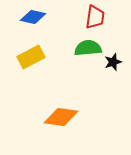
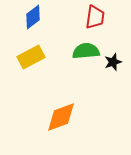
blue diamond: rotated 50 degrees counterclockwise
green semicircle: moved 2 px left, 3 px down
orange diamond: rotated 28 degrees counterclockwise
